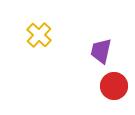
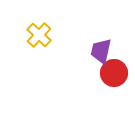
red circle: moved 13 px up
